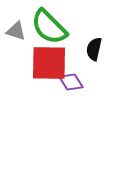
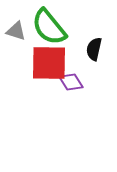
green semicircle: rotated 6 degrees clockwise
